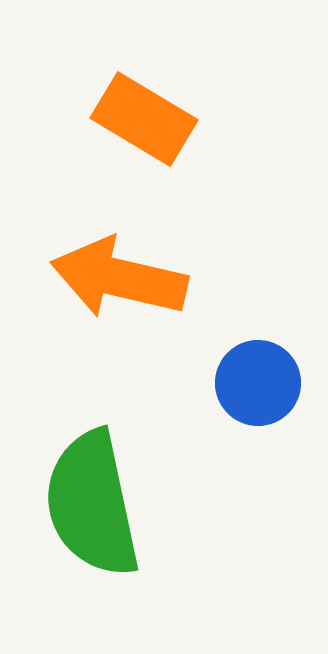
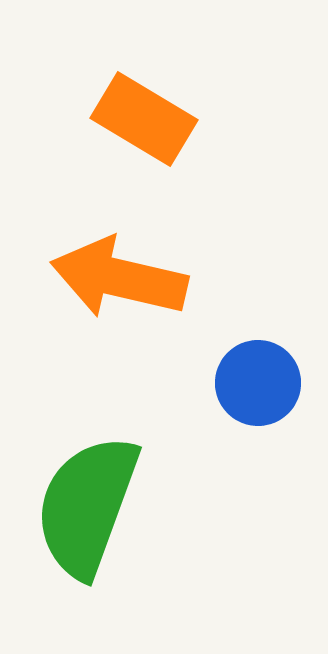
green semicircle: moved 5 px left, 2 px down; rotated 32 degrees clockwise
